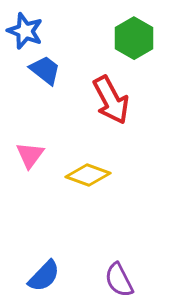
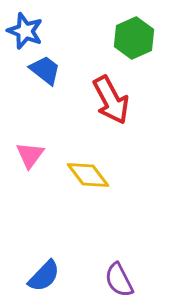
green hexagon: rotated 6 degrees clockwise
yellow diamond: rotated 33 degrees clockwise
